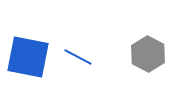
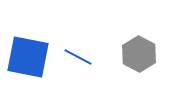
gray hexagon: moved 9 px left
